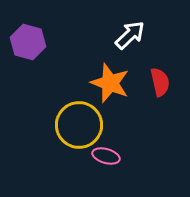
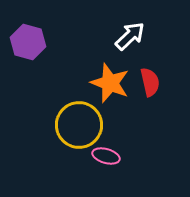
white arrow: moved 1 px down
red semicircle: moved 10 px left
